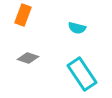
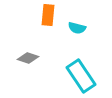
orange rectangle: moved 25 px right; rotated 15 degrees counterclockwise
cyan rectangle: moved 1 px left, 2 px down
